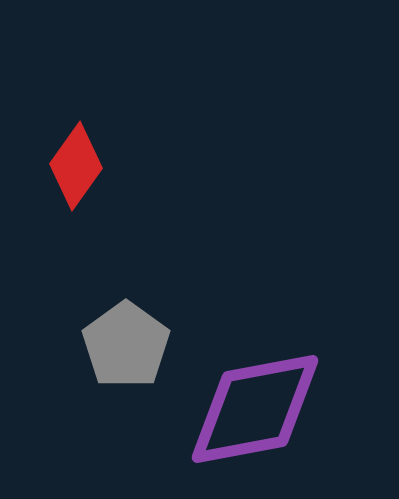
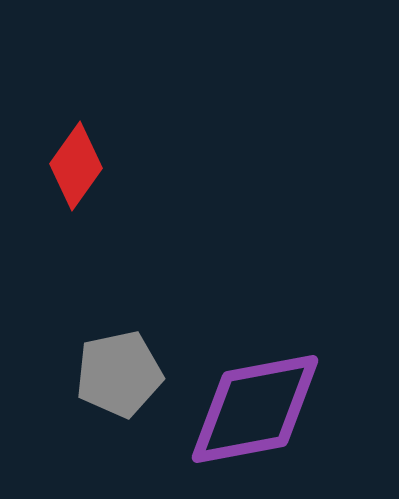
gray pentagon: moved 7 px left, 29 px down; rotated 24 degrees clockwise
